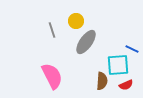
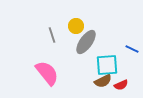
yellow circle: moved 5 px down
gray line: moved 5 px down
cyan square: moved 11 px left
pink semicircle: moved 5 px left, 3 px up; rotated 12 degrees counterclockwise
brown semicircle: moved 1 px right; rotated 60 degrees clockwise
red semicircle: moved 5 px left
